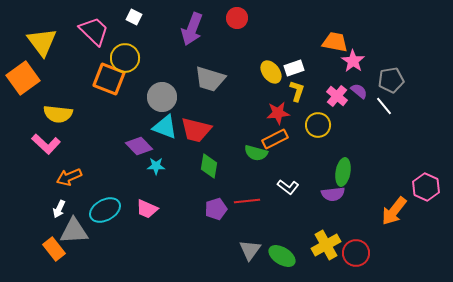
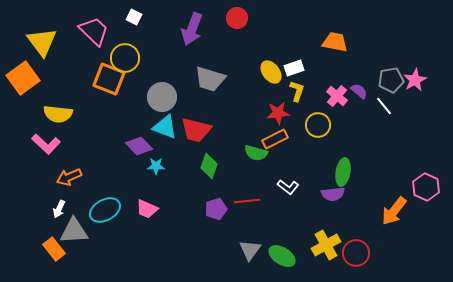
pink star at (353, 61): moved 62 px right, 19 px down; rotated 10 degrees clockwise
green diamond at (209, 166): rotated 10 degrees clockwise
